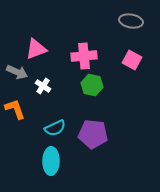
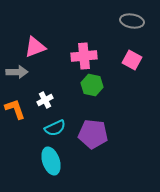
gray ellipse: moved 1 px right
pink triangle: moved 1 px left, 2 px up
gray arrow: rotated 25 degrees counterclockwise
white cross: moved 2 px right, 14 px down; rotated 28 degrees clockwise
cyan ellipse: rotated 20 degrees counterclockwise
